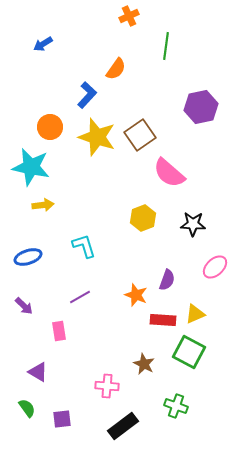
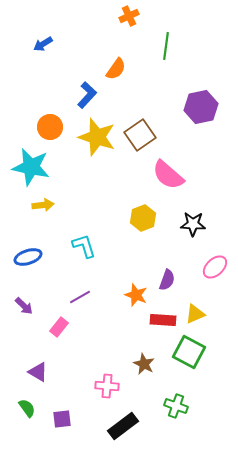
pink semicircle: moved 1 px left, 2 px down
pink rectangle: moved 4 px up; rotated 48 degrees clockwise
